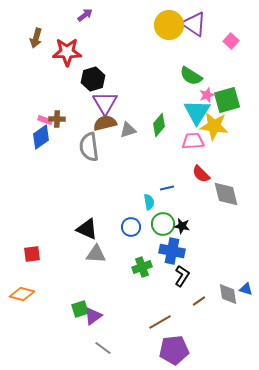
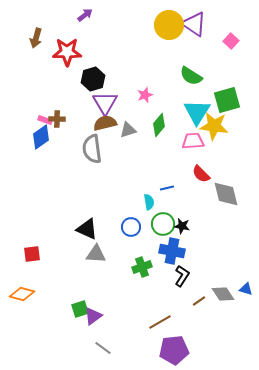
pink star at (207, 95): moved 62 px left
gray semicircle at (89, 147): moved 3 px right, 2 px down
gray diamond at (228, 294): moved 5 px left; rotated 25 degrees counterclockwise
